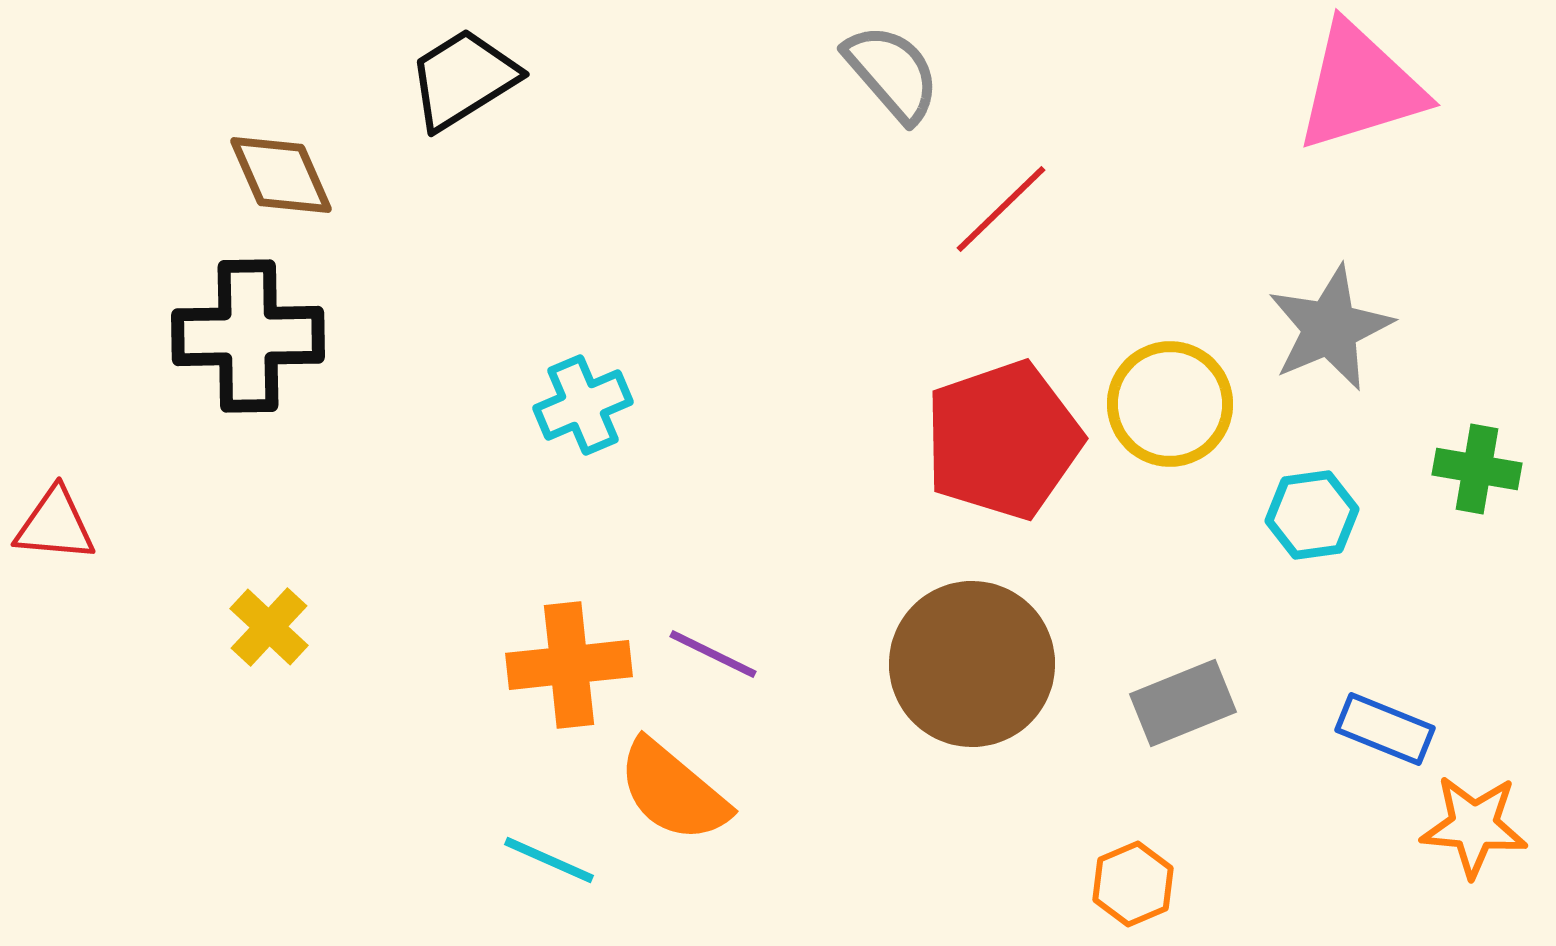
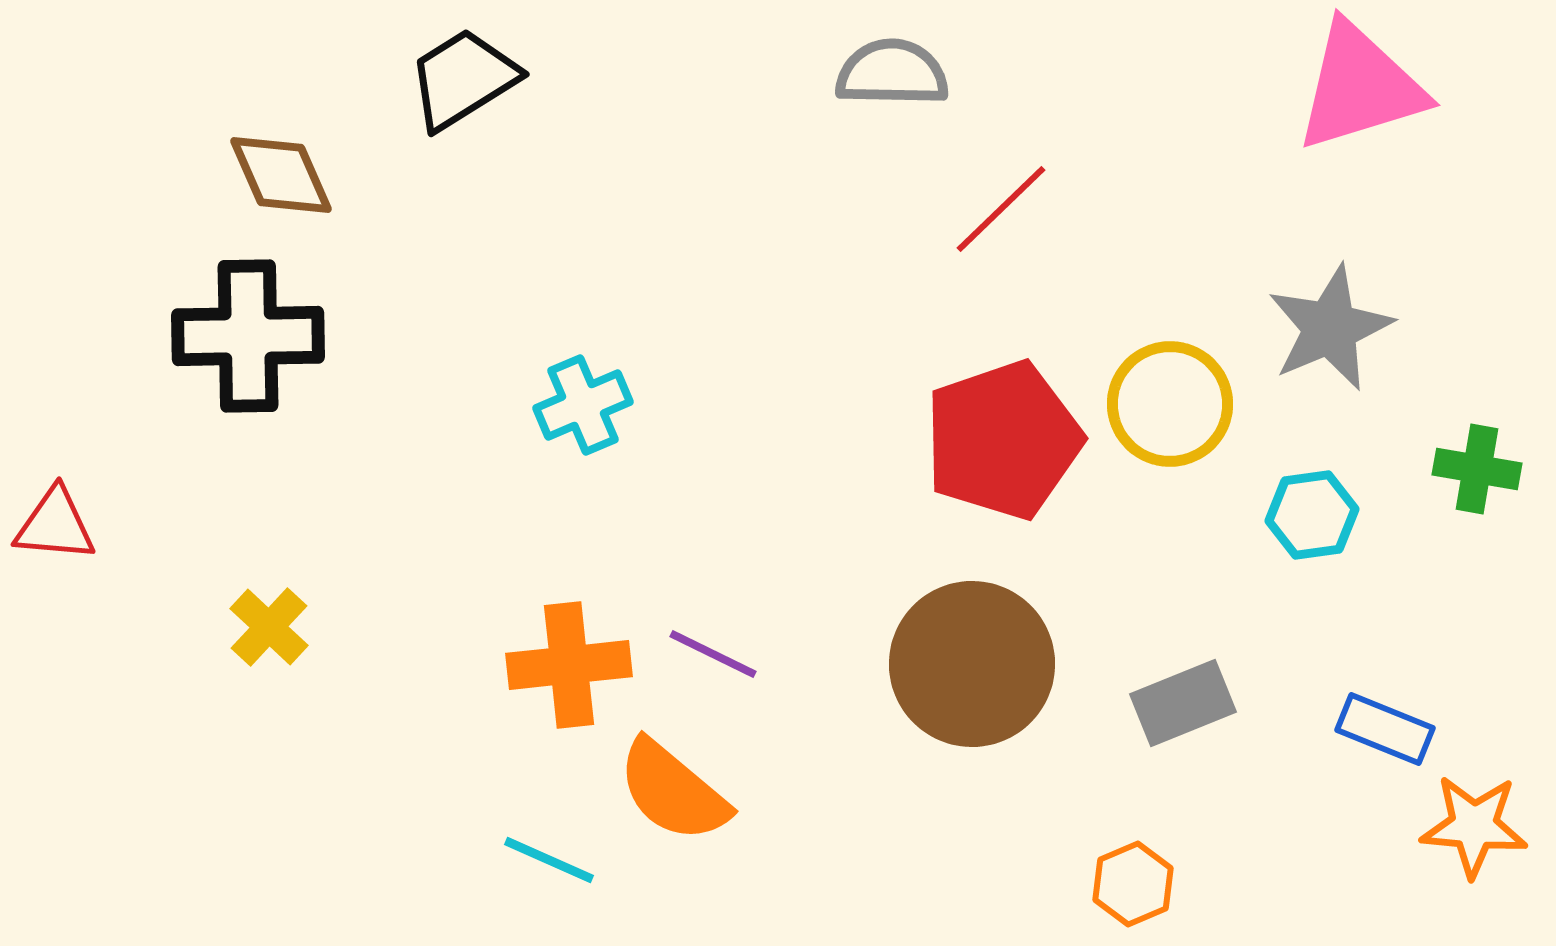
gray semicircle: rotated 48 degrees counterclockwise
